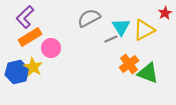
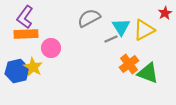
purple L-shape: rotated 10 degrees counterclockwise
orange rectangle: moved 4 px left, 3 px up; rotated 30 degrees clockwise
blue hexagon: moved 1 px up
